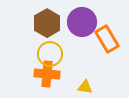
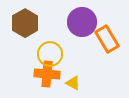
brown hexagon: moved 22 px left
yellow triangle: moved 12 px left, 4 px up; rotated 21 degrees clockwise
